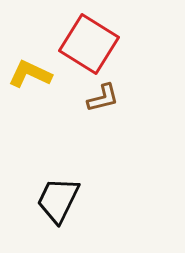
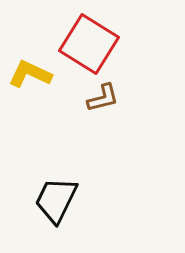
black trapezoid: moved 2 px left
